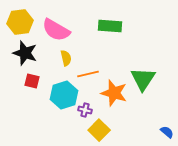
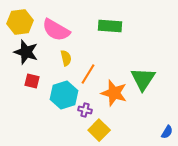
black star: moved 1 px right, 1 px up
orange line: rotated 45 degrees counterclockwise
blue semicircle: rotated 80 degrees clockwise
